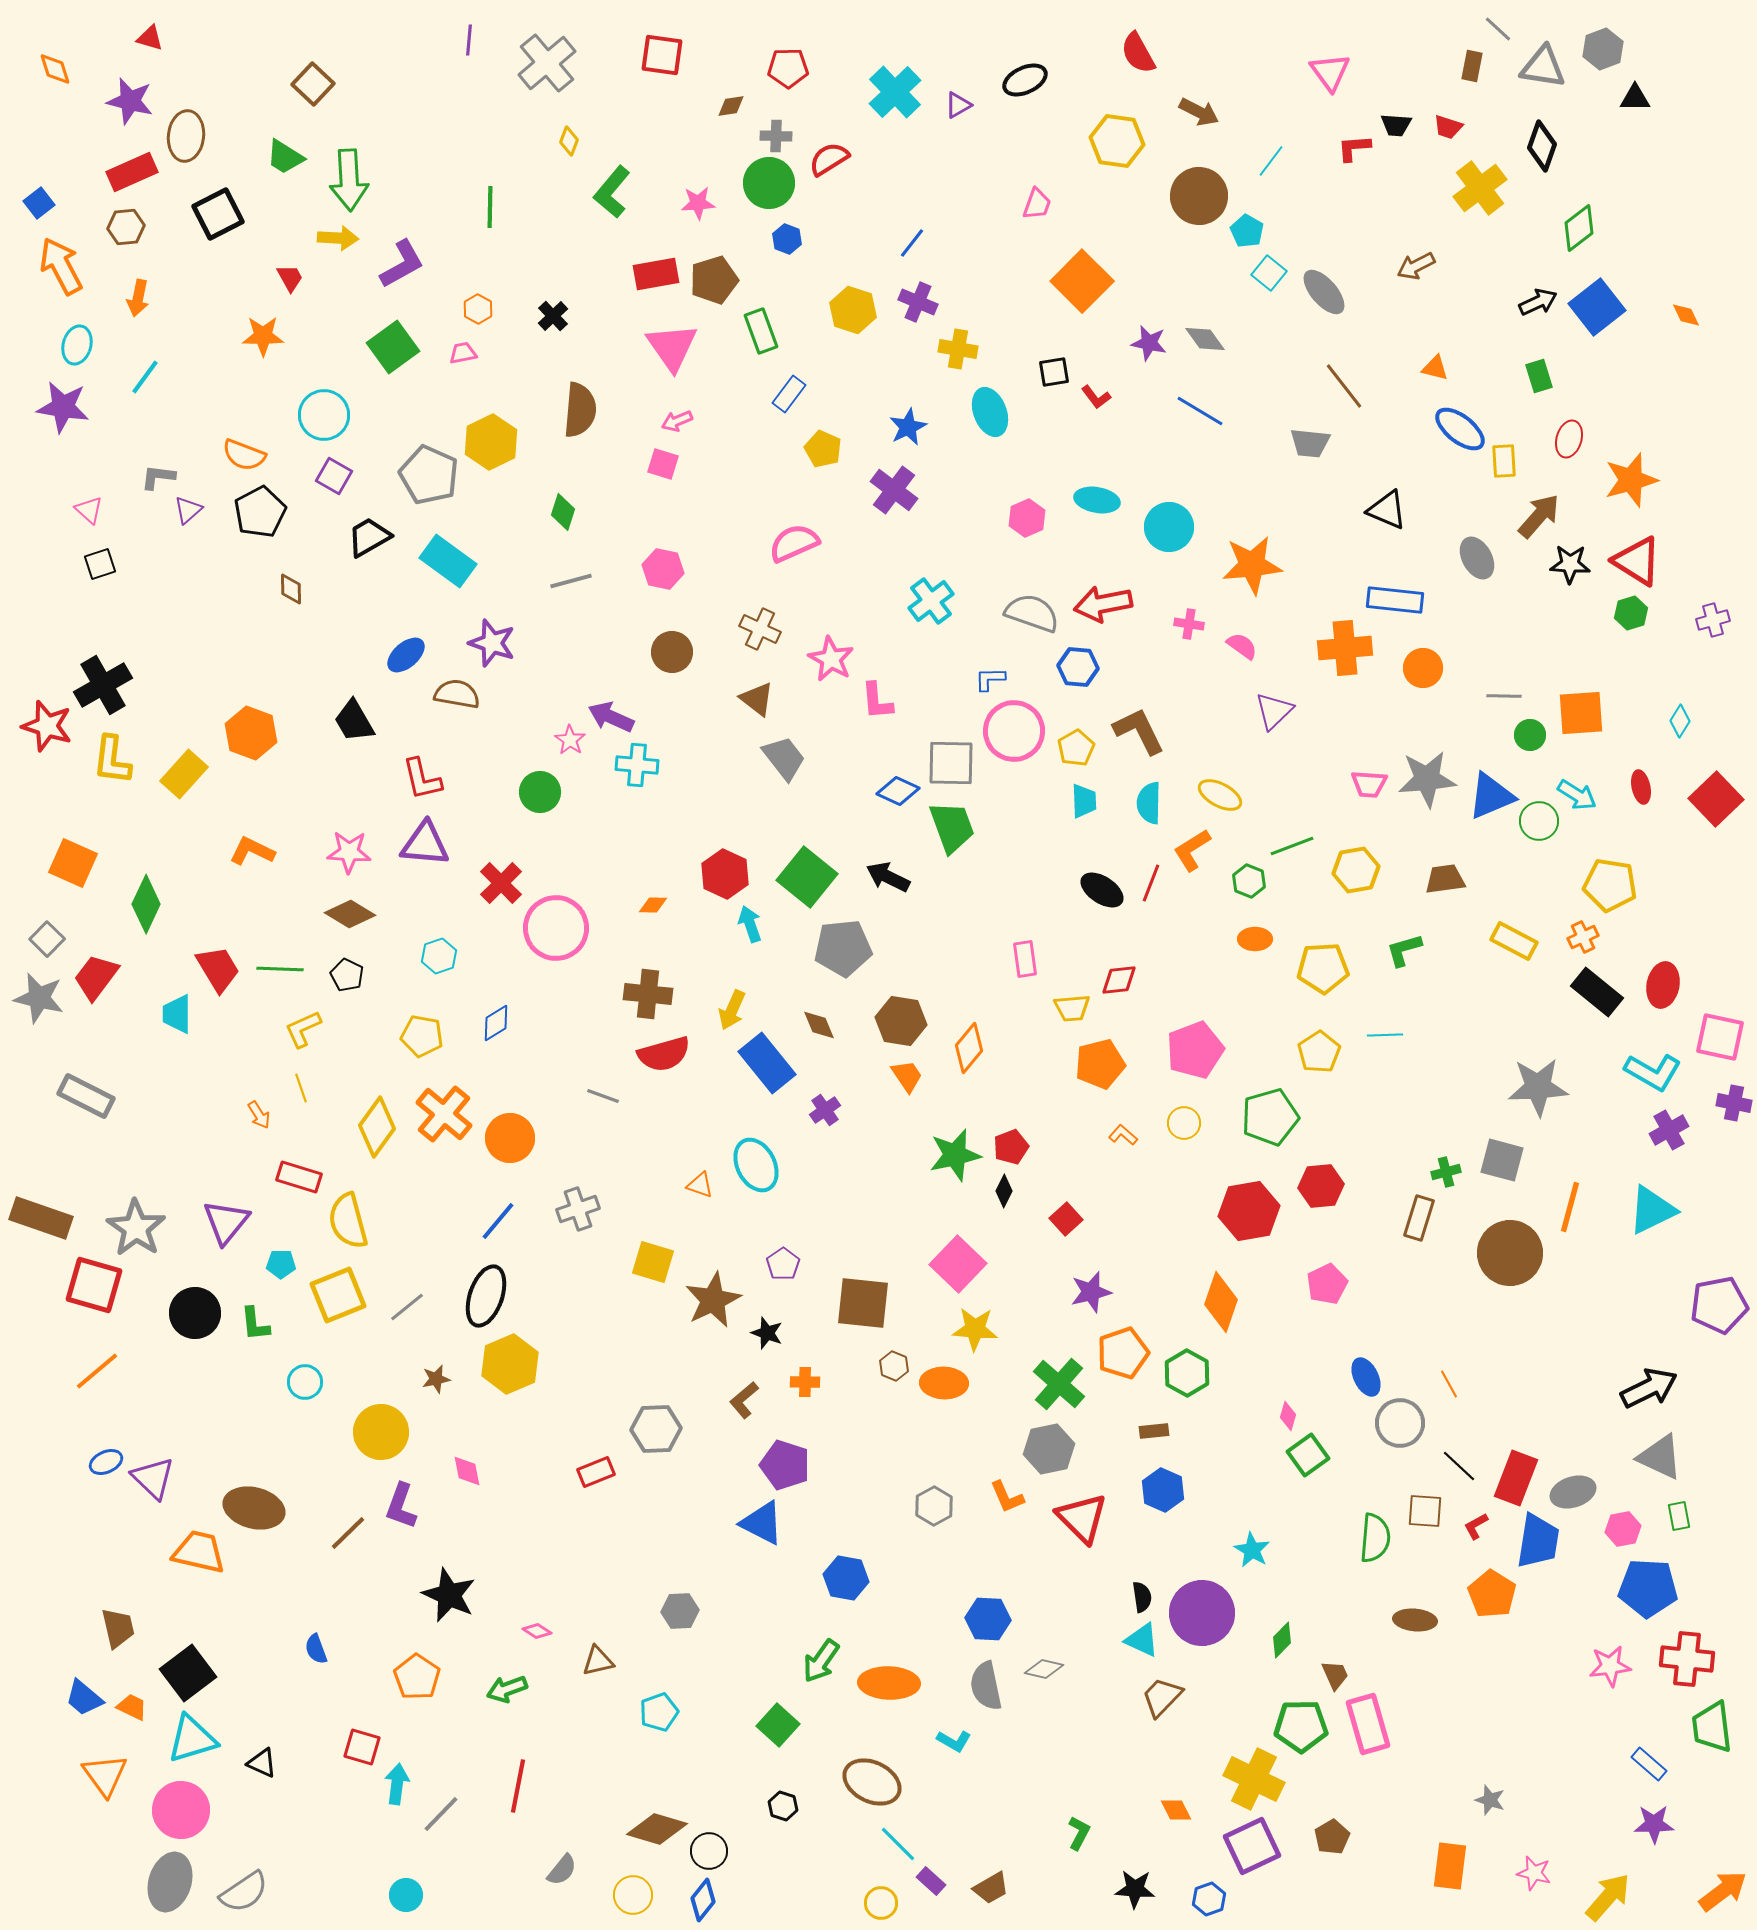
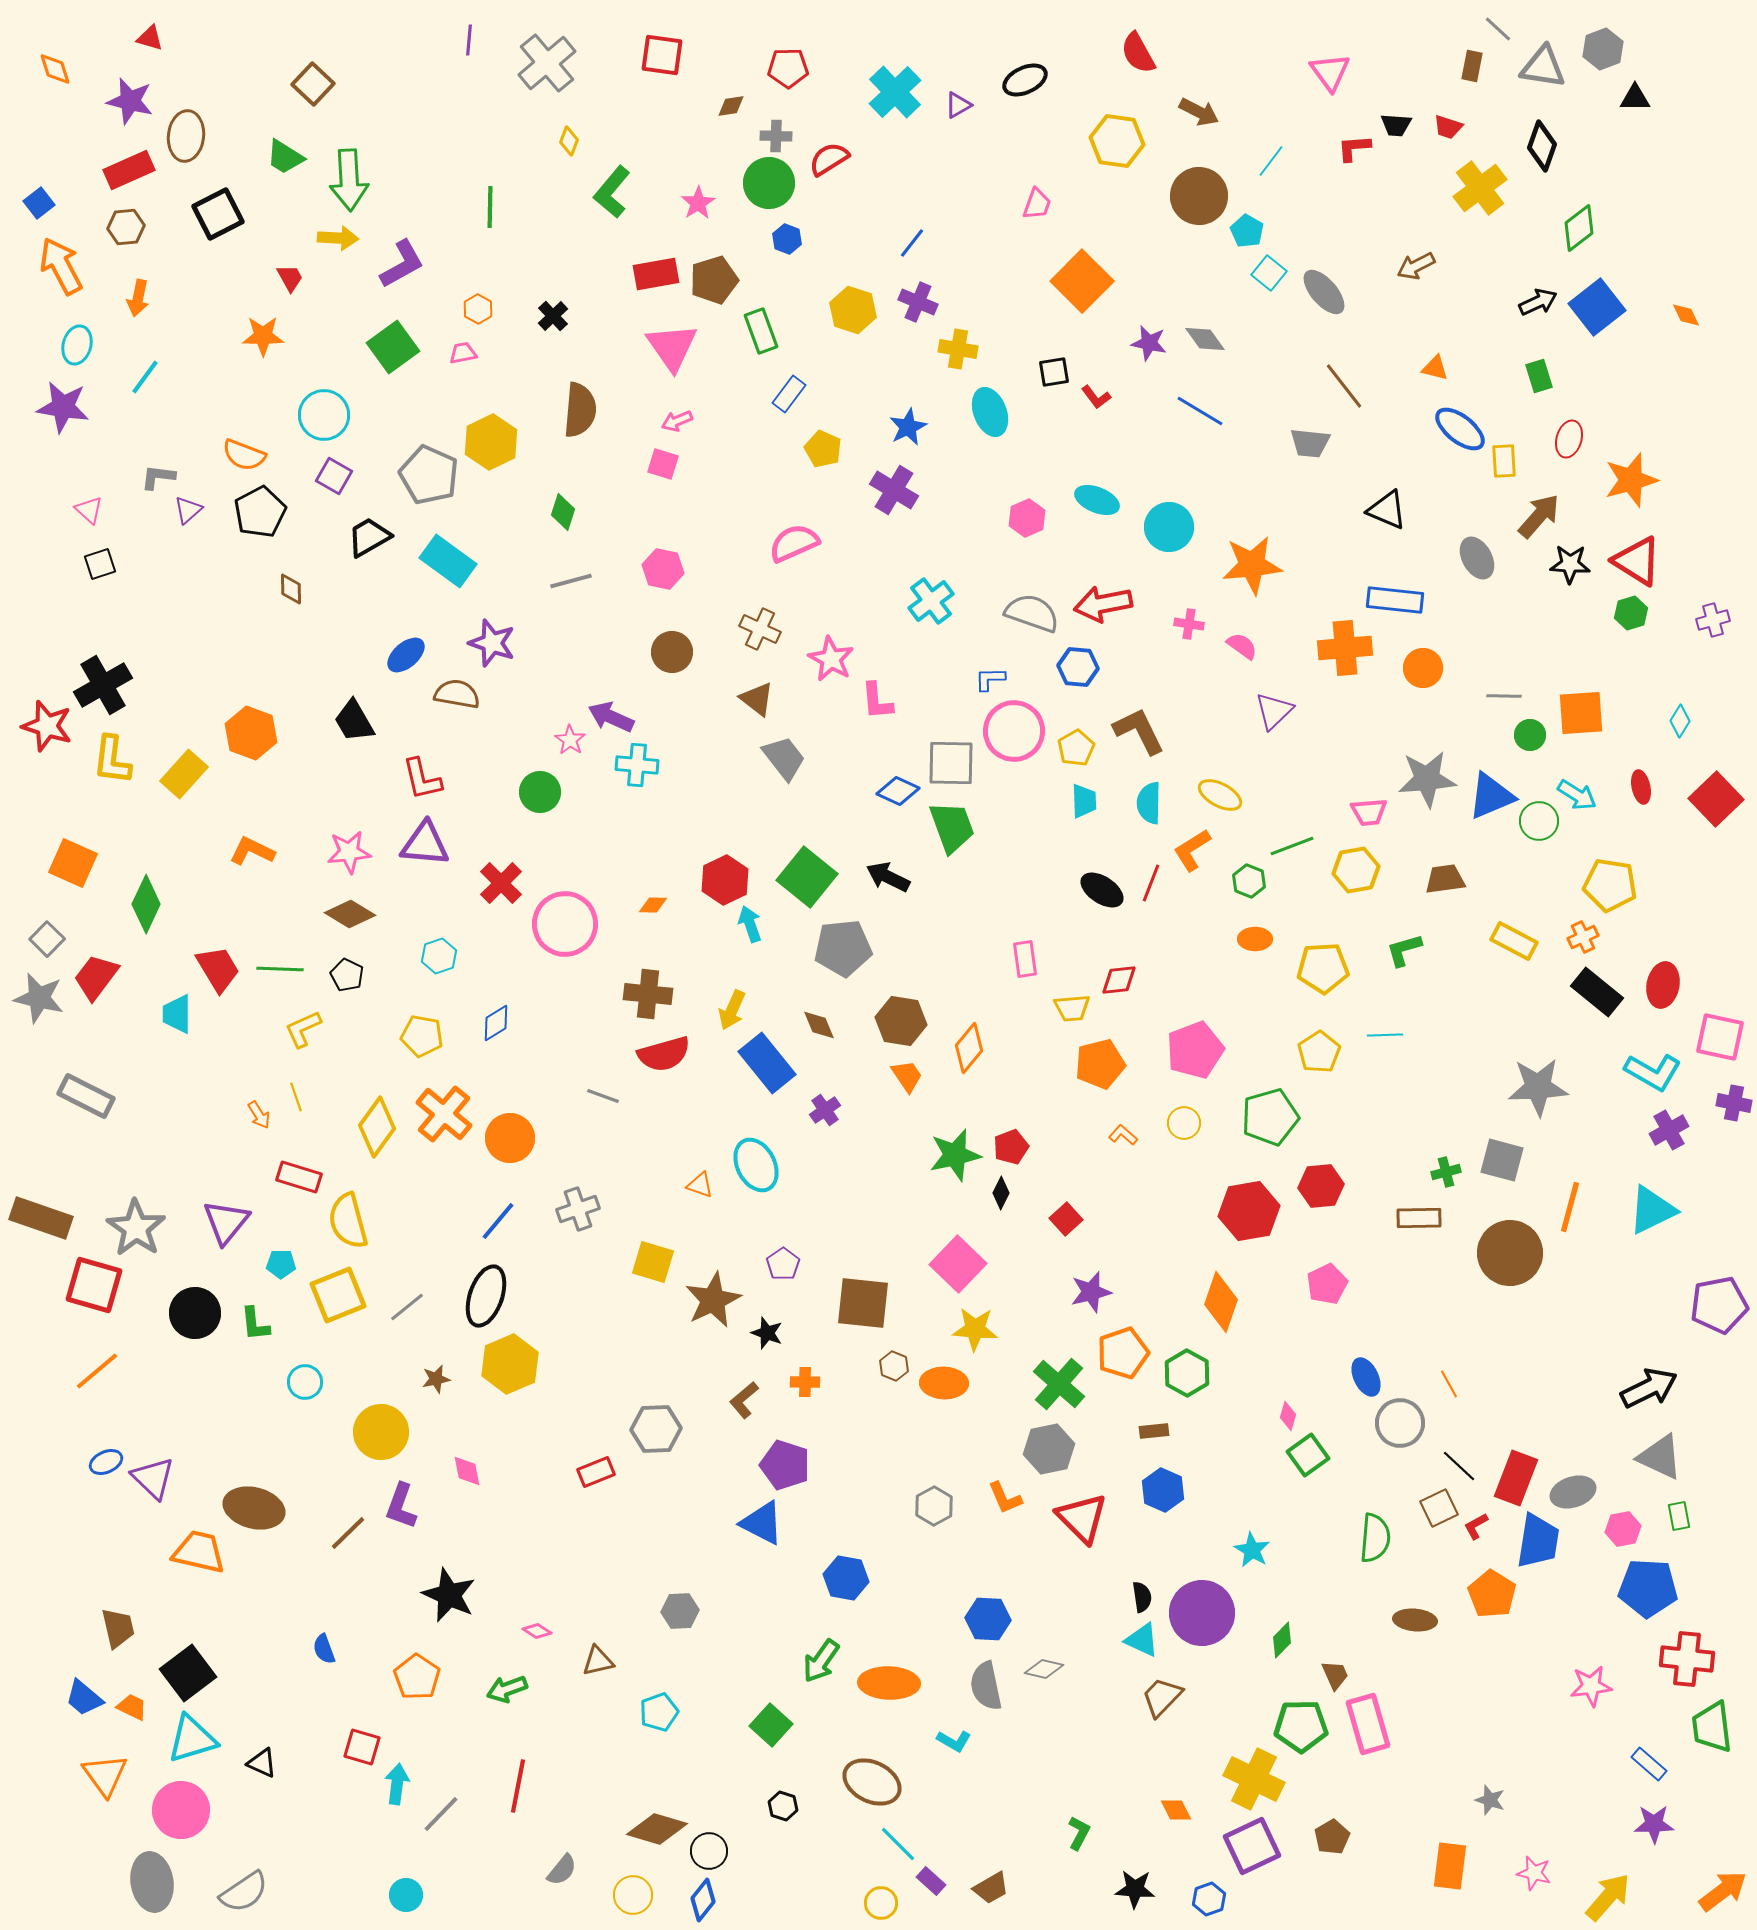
red rectangle at (132, 172): moved 3 px left, 2 px up
pink star at (698, 203): rotated 28 degrees counterclockwise
purple cross at (894, 490): rotated 6 degrees counterclockwise
cyan ellipse at (1097, 500): rotated 12 degrees clockwise
pink trapezoid at (1369, 784): moved 28 px down; rotated 9 degrees counterclockwise
pink star at (349, 852): rotated 9 degrees counterclockwise
red hexagon at (725, 874): moved 6 px down; rotated 9 degrees clockwise
pink circle at (556, 928): moved 9 px right, 4 px up
yellow line at (301, 1088): moved 5 px left, 9 px down
black diamond at (1004, 1191): moved 3 px left, 2 px down
brown rectangle at (1419, 1218): rotated 72 degrees clockwise
orange L-shape at (1007, 1497): moved 2 px left, 1 px down
brown square at (1425, 1511): moved 14 px right, 3 px up; rotated 30 degrees counterclockwise
blue semicircle at (316, 1649): moved 8 px right
pink star at (1610, 1666): moved 19 px left, 20 px down
green square at (778, 1725): moved 7 px left
gray ellipse at (170, 1882): moved 18 px left; rotated 26 degrees counterclockwise
